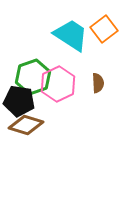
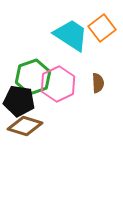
orange square: moved 2 px left, 1 px up
brown diamond: moved 1 px left, 1 px down
